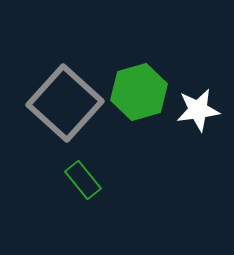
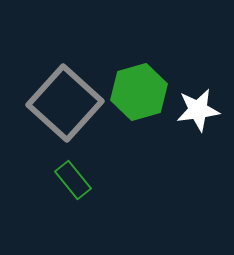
green rectangle: moved 10 px left
